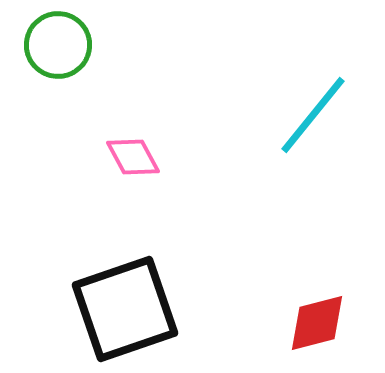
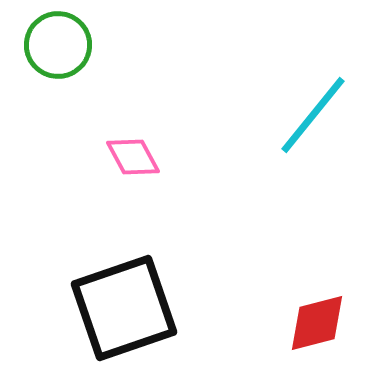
black square: moved 1 px left, 1 px up
